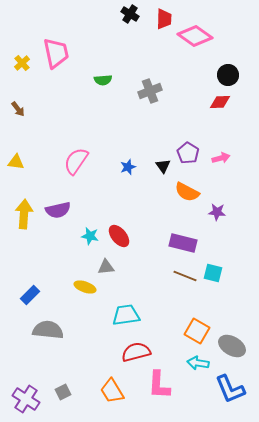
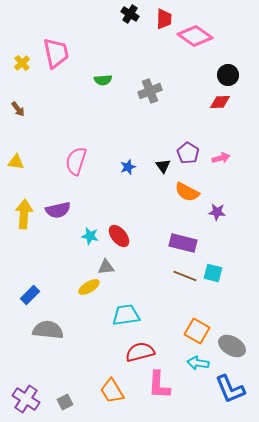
pink semicircle: rotated 16 degrees counterclockwise
yellow ellipse: moved 4 px right; rotated 50 degrees counterclockwise
red semicircle: moved 4 px right
gray square: moved 2 px right, 10 px down
